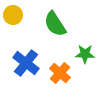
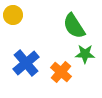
green semicircle: moved 19 px right, 2 px down
blue cross: rotated 12 degrees clockwise
orange cross: moved 1 px right, 1 px up
